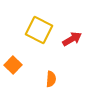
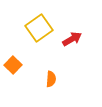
yellow square: moved 2 px up; rotated 28 degrees clockwise
